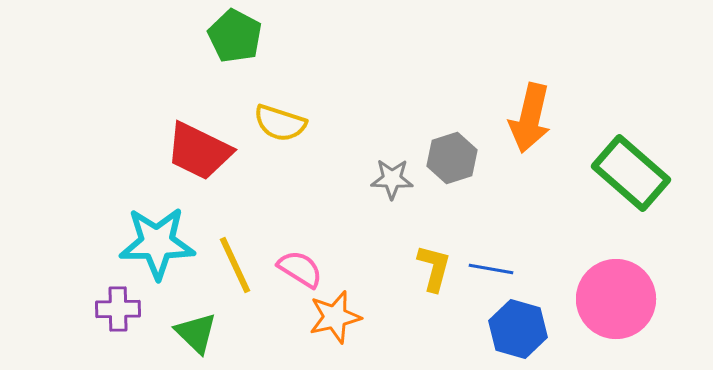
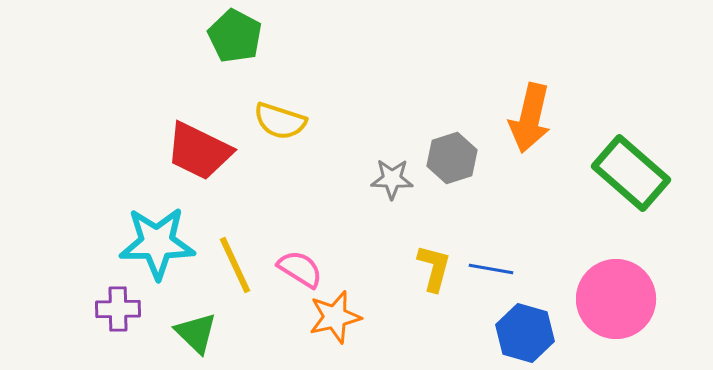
yellow semicircle: moved 2 px up
blue hexagon: moved 7 px right, 4 px down
